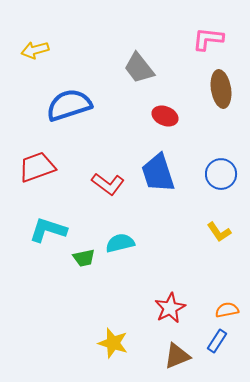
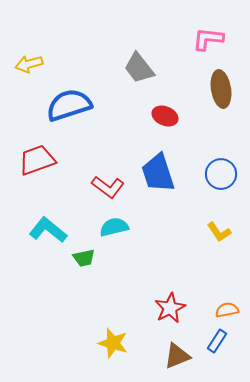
yellow arrow: moved 6 px left, 14 px down
red trapezoid: moved 7 px up
red L-shape: moved 3 px down
cyan L-shape: rotated 21 degrees clockwise
cyan semicircle: moved 6 px left, 16 px up
